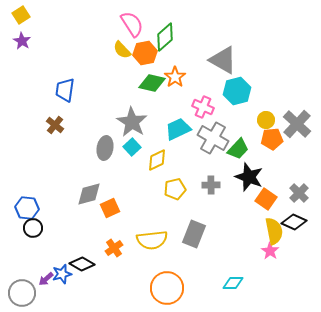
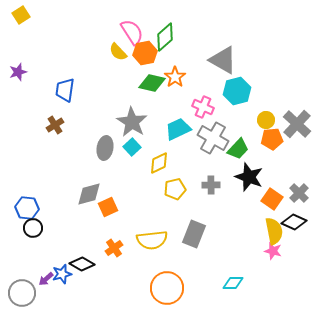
pink semicircle at (132, 24): moved 8 px down
purple star at (22, 41): moved 4 px left, 31 px down; rotated 24 degrees clockwise
yellow semicircle at (122, 50): moved 4 px left, 2 px down
brown cross at (55, 125): rotated 18 degrees clockwise
yellow diamond at (157, 160): moved 2 px right, 3 px down
orange square at (266, 199): moved 6 px right
orange square at (110, 208): moved 2 px left, 1 px up
pink star at (270, 251): moved 3 px right; rotated 18 degrees counterclockwise
